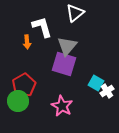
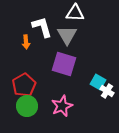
white triangle: rotated 42 degrees clockwise
orange arrow: moved 1 px left
gray triangle: moved 11 px up; rotated 10 degrees counterclockwise
cyan square: moved 2 px right, 1 px up
white cross: rotated 24 degrees counterclockwise
green circle: moved 9 px right, 5 px down
pink star: rotated 20 degrees clockwise
